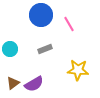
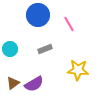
blue circle: moved 3 px left
